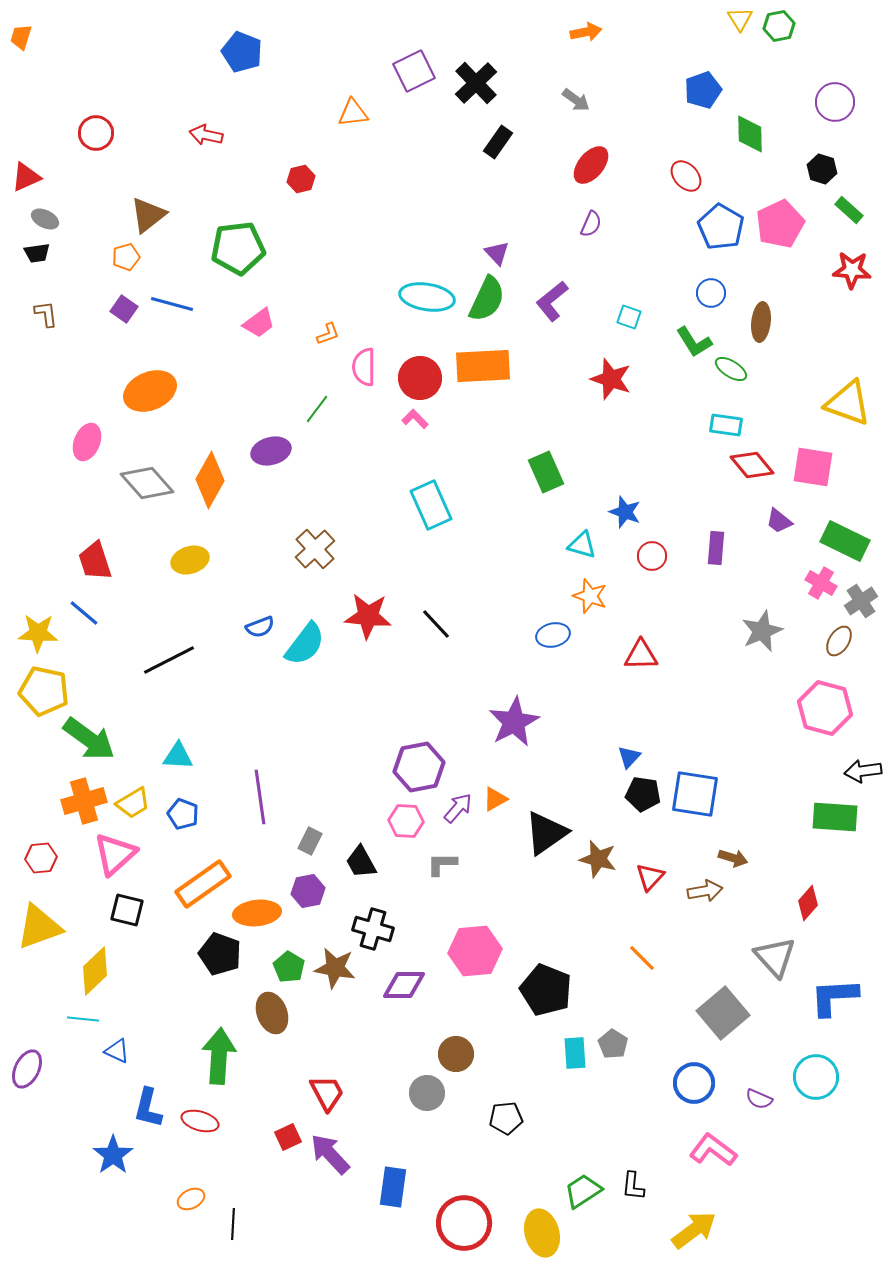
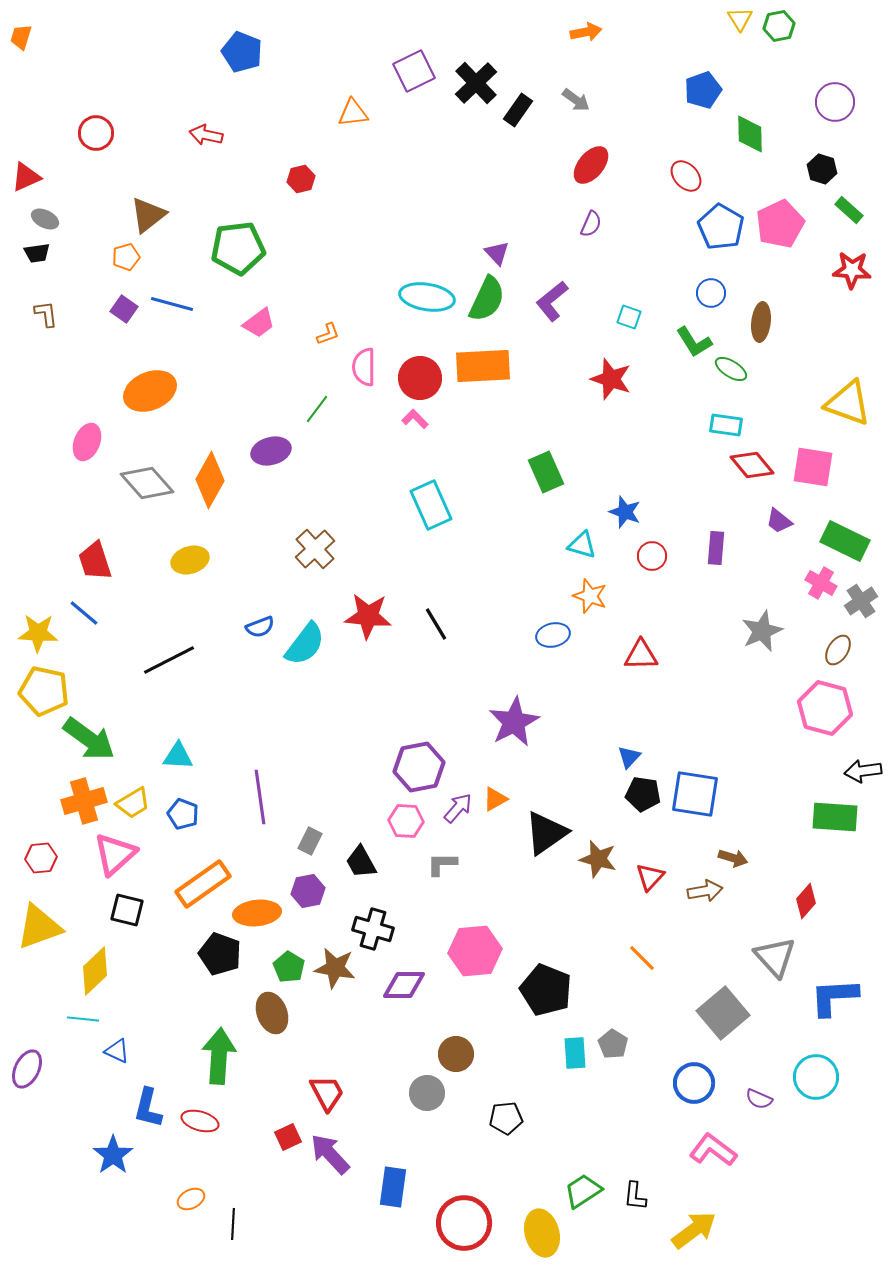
black rectangle at (498, 142): moved 20 px right, 32 px up
black line at (436, 624): rotated 12 degrees clockwise
brown ellipse at (839, 641): moved 1 px left, 9 px down
red diamond at (808, 903): moved 2 px left, 2 px up
black L-shape at (633, 1186): moved 2 px right, 10 px down
